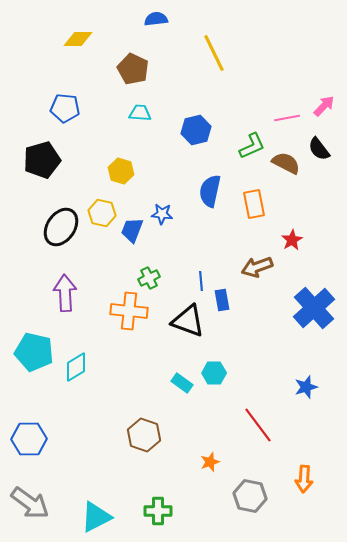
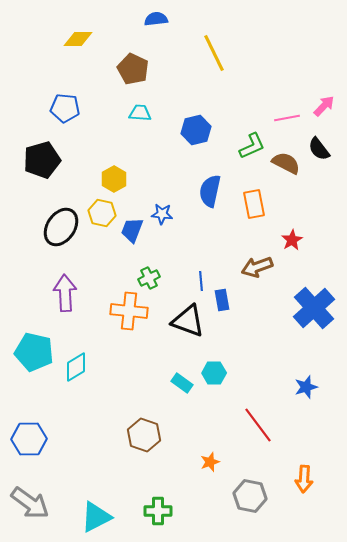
yellow hexagon at (121, 171): moved 7 px left, 8 px down; rotated 15 degrees clockwise
